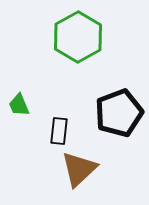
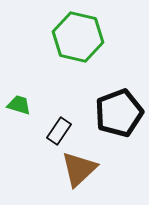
green hexagon: rotated 18 degrees counterclockwise
green trapezoid: rotated 130 degrees clockwise
black rectangle: rotated 28 degrees clockwise
